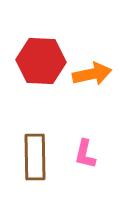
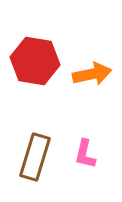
red hexagon: moved 6 px left; rotated 6 degrees clockwise
brown rectangle: rotated 18 degrees clockwise
